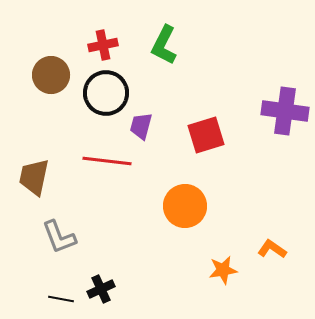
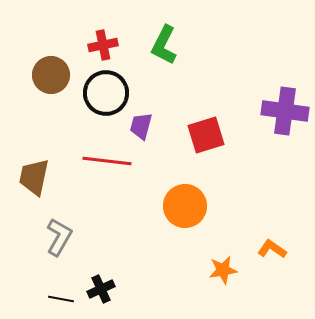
gray L-shape: rotated 129 degrees counterclockwise
